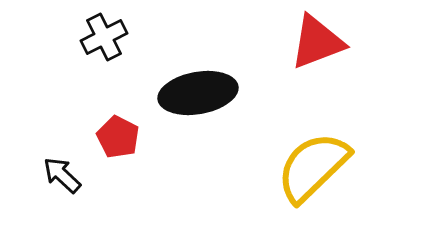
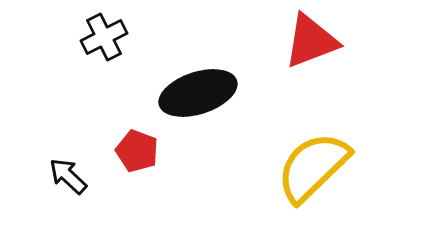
red triangle: moved 6 px left, 1 px up
black ellipse: rotated 8 degrees counterclockwise
red pentagon: moved 19 px right, 14 px down; rotated 6 degrees counterclockwise
black arrow: moved 6 px right, 1 px down
